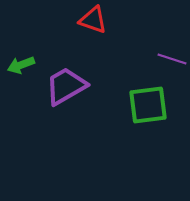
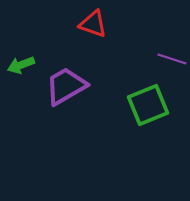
red triangle: moved 4 px down
green square: rotated 15 degrees counterclockwise
